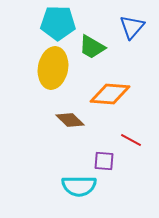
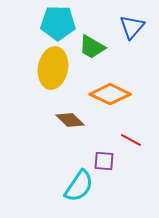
orange diamond: rotated 21 degrees clockwise
cyan semicircle: rotated 56 degrees counterclockwise
